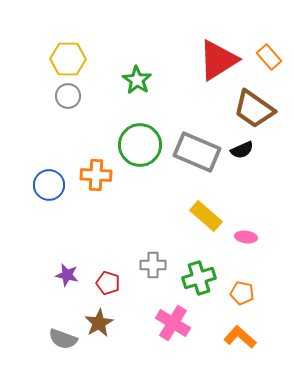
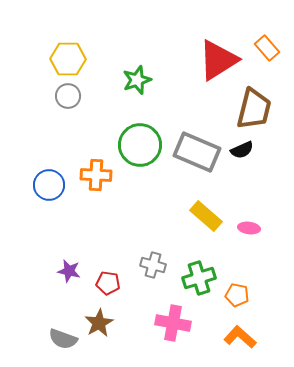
orange rectangle: moved 2 px left, 9 px up
green star: rotated 20 degrees clockwise
brown trapezoid: rotated 111 degrees counterclockwise
pink ellipse: moved 3 px right, 9 px up
gray cross: rotated 15 degrees clockwise
purple star: moved 2 px right, 4 px up
red pentagon: rotated 10 degrees counterclockwise
orange pentagon: moved 5 px left, 2 px down
pink cross: rotated 20 degrees counterclockwise
